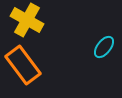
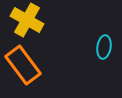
cyan ellipse: rotated 30 degrees counterclockwise
